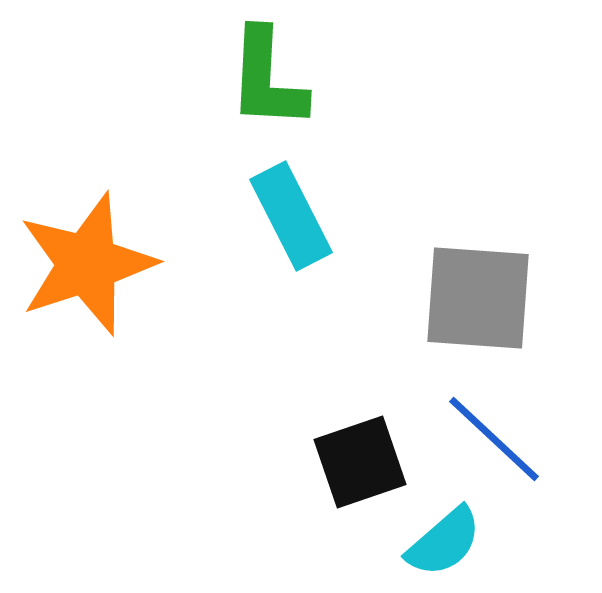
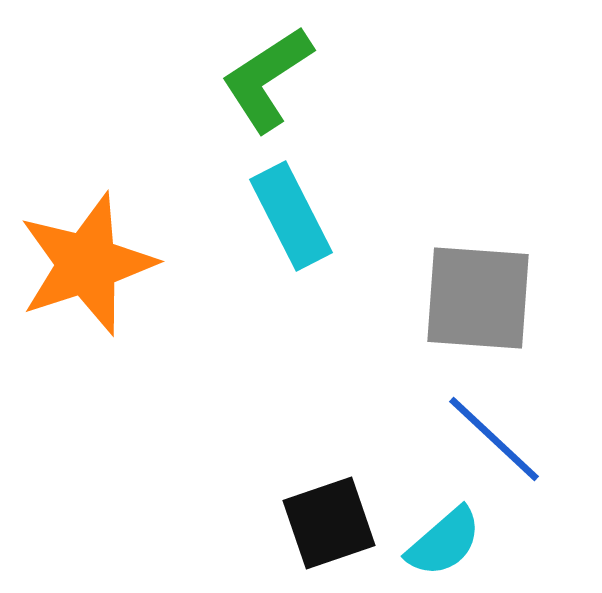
green L-shape: rotated 54 degrees clockwise
black square: moved 31 px left, 61 px down
